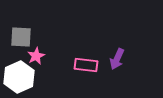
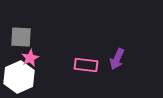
pink star: moved 6 px left, 2 px down
